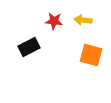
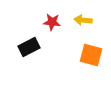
red star: moved 2 px left, 1 px down
